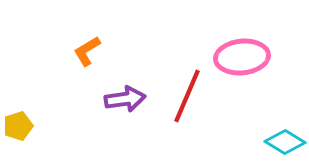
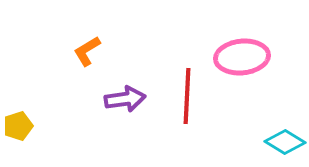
red line: rotated 20 degrees counterclockwise
